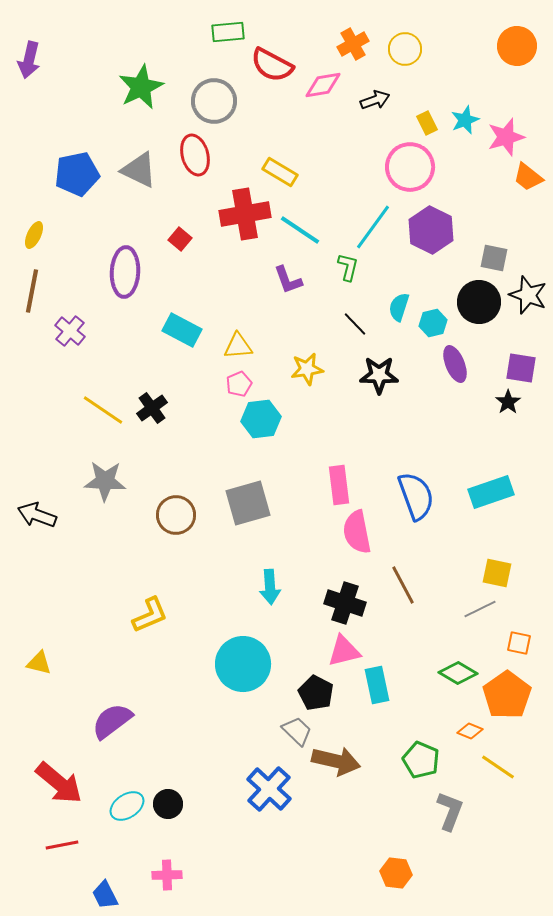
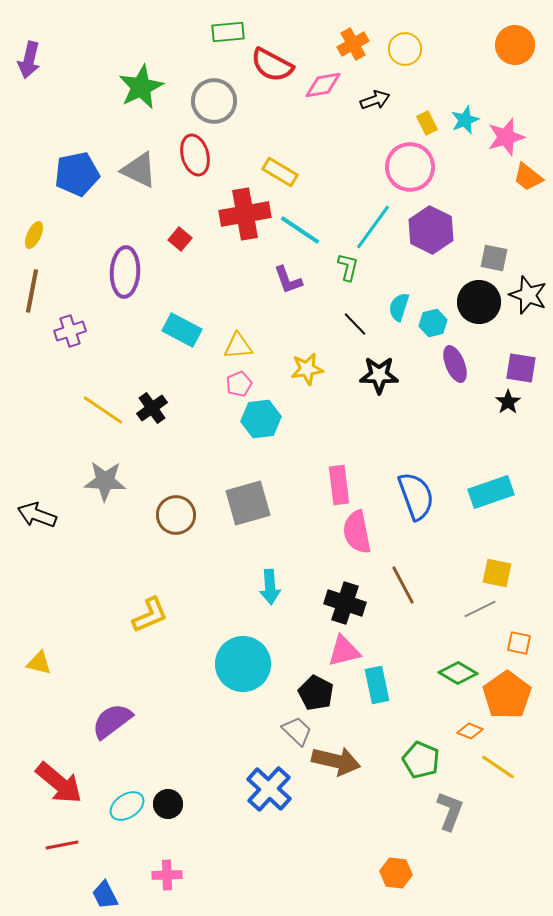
orange circle at (517, 46): moved 2 px left, 1 px up
purple cross at (70, 331): rotated 32 degrees clockwise
